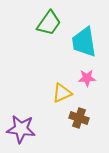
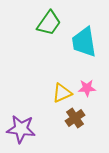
pink star: moved 10 px down
brown cross: moved 4 px left; rotated 36 degrees clockwise
